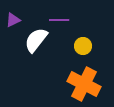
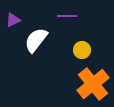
purple line: moved 8 px right, 4 px up
yellow circle: moved 1 px left, 4 px down
orange cross: moved 9 px right; rotated 24 degrees clockwise
